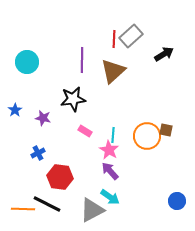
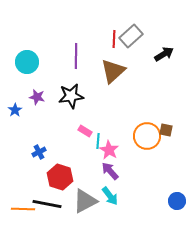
purple line: moved 6 px left, 4 px up
black star: moved 2 px left, 3 px up
purple star: moved 6 px left, 21 px up
cyan line: moved 15 px left, 6 px down
blue cross: moved 1 px right, 1 px up
red hexagon: rotated 10 degrees clockwise
cyan arrow: moved 1 px up; rotated 18 degrees clockwise
black line: rotated 16 degrees counterclockwise
gray triangle: moved 7 px left, 9 px up
